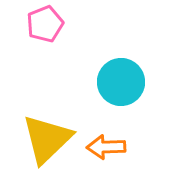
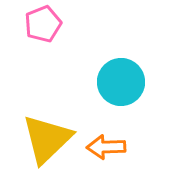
pink pentagon: moved 2 px left
